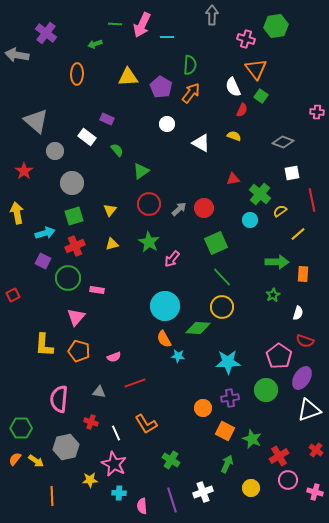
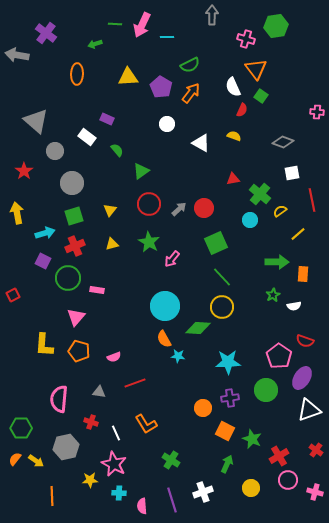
green semicircle at (190, 65): rotated 60 degrees clockwise
white semicircle at (298, 313): moved 4 px left, 7 px up; rotated 64 degrees clockwise
